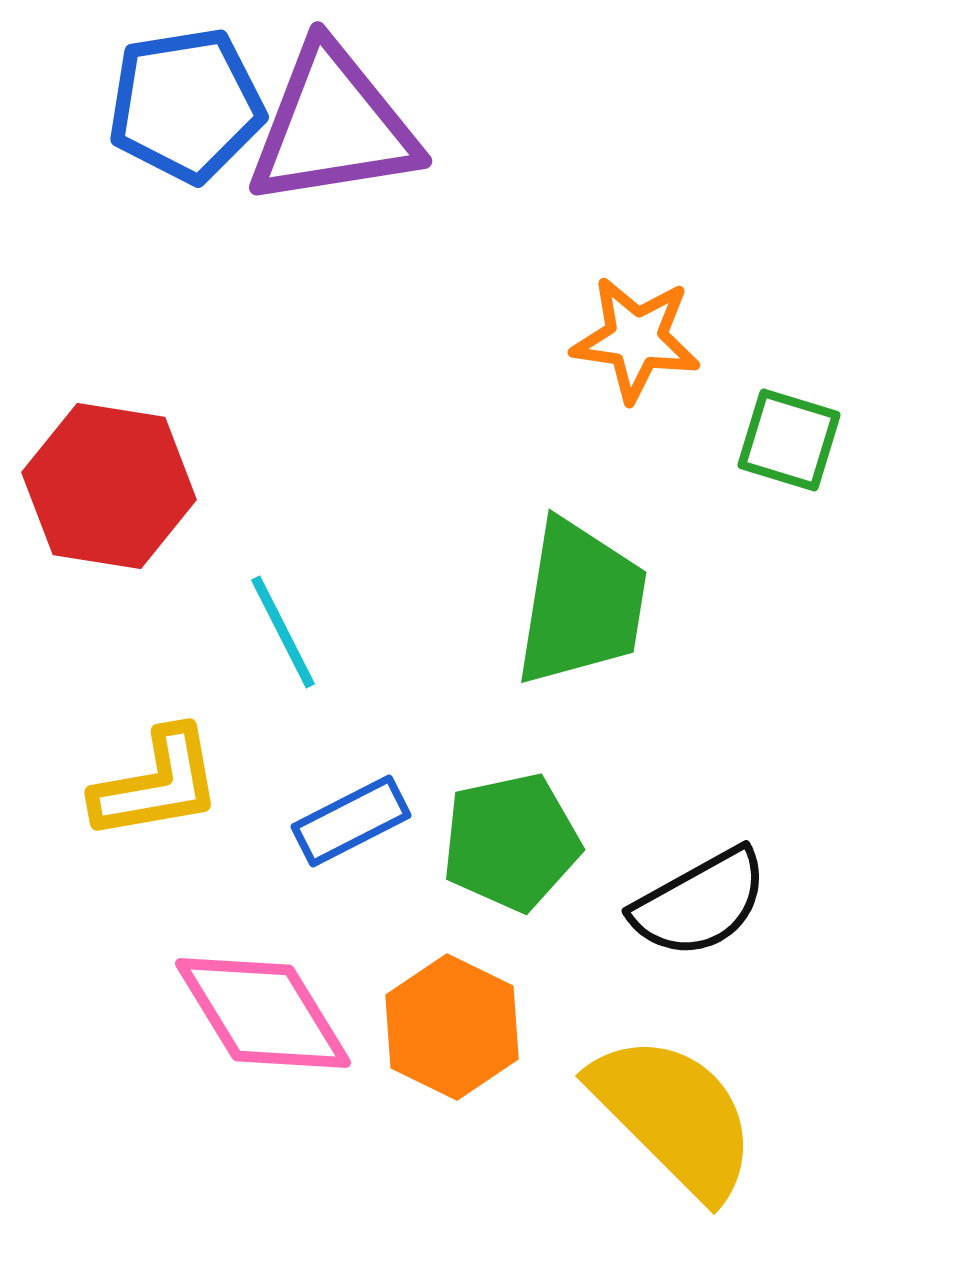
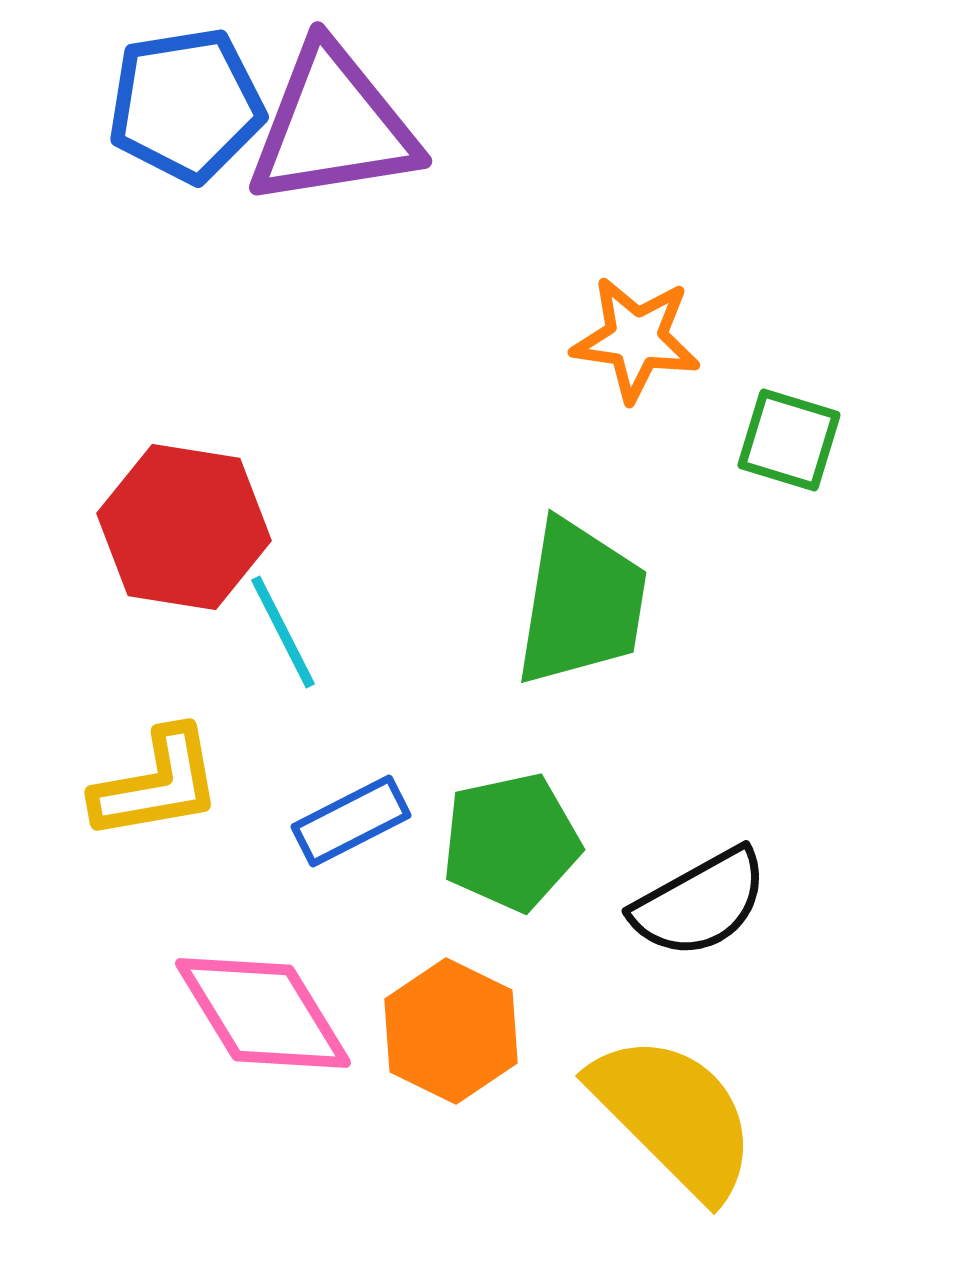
red hexagon: moved 75 px right, 41 px down
orange hexagon: moved 1 px left, 4 px down
